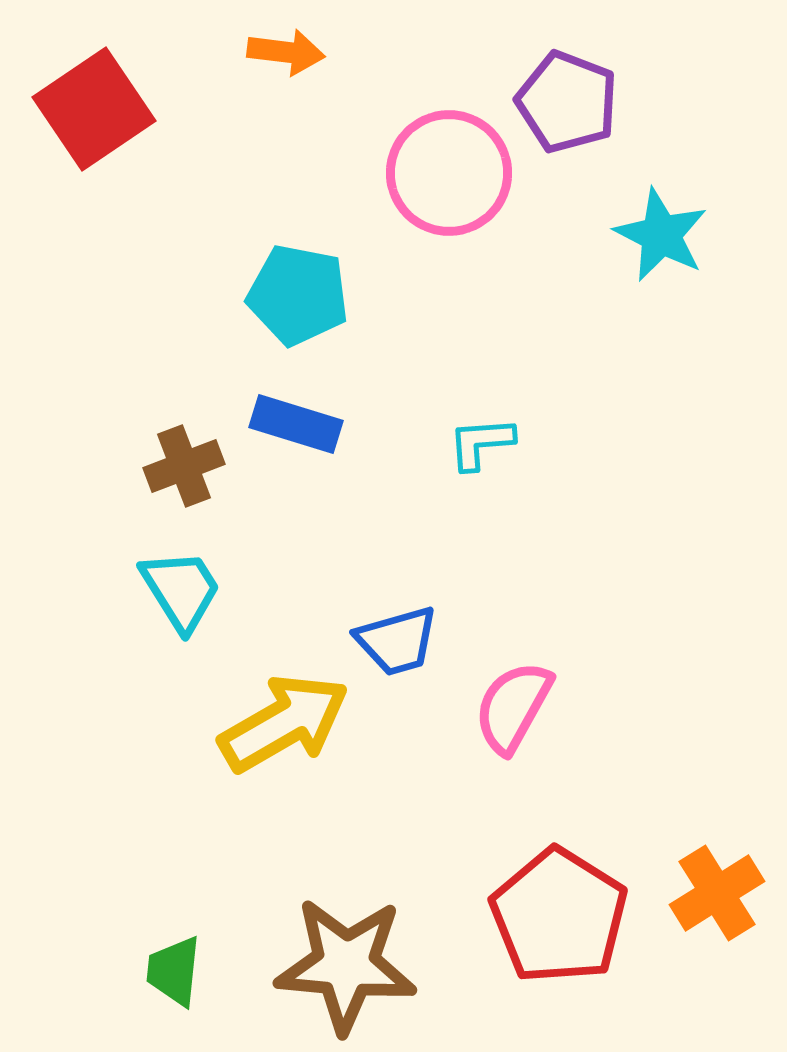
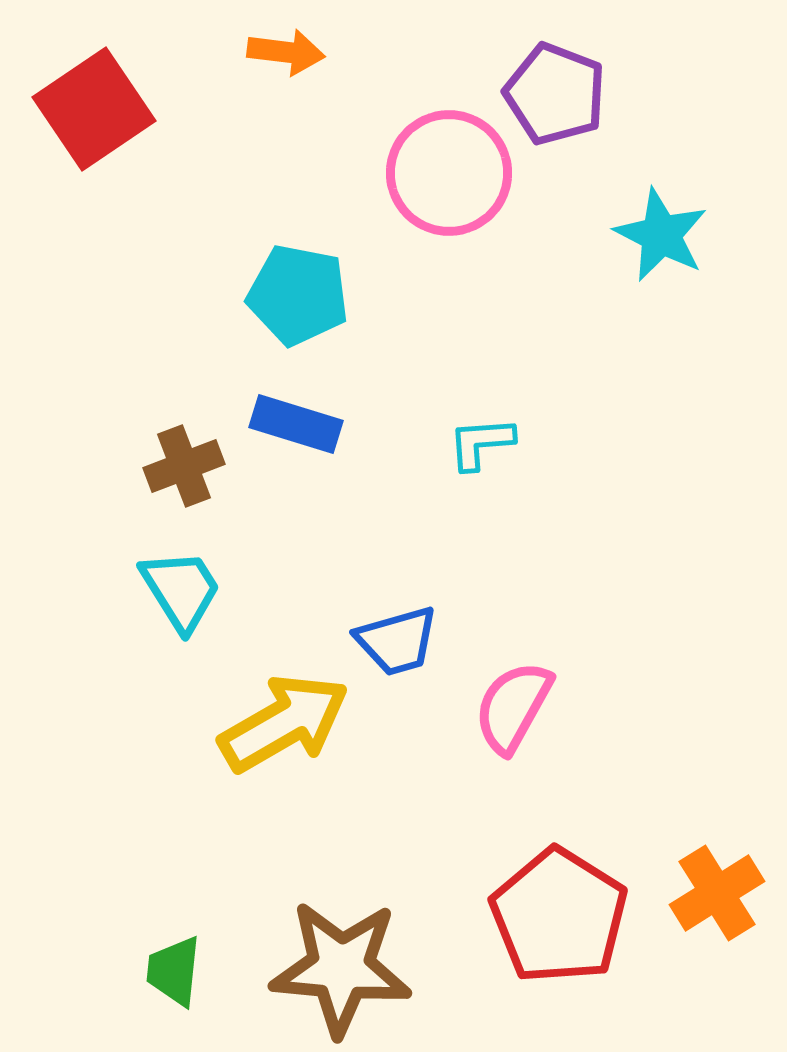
purple pentagon: moved 12 px left, 8 px up
brown star: moved 5 px left, 3 px down
